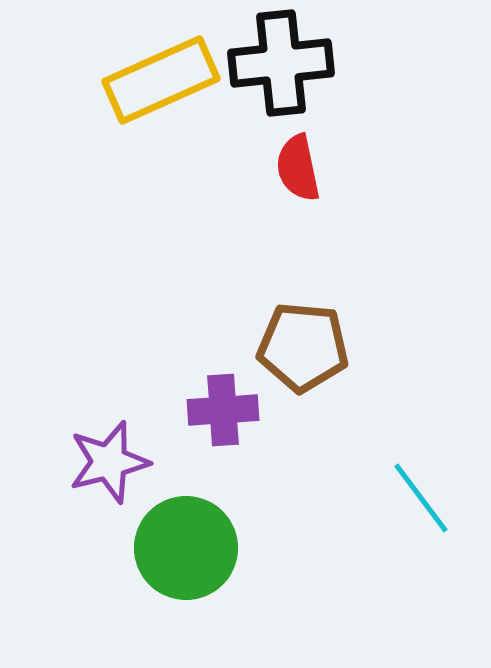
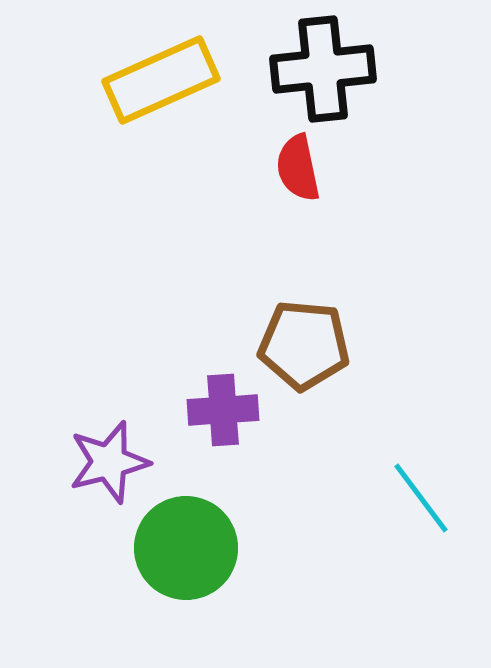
black cross: moved 42 px right, 6 px down
brown pentagon: moved 1 px right, 2 px up
